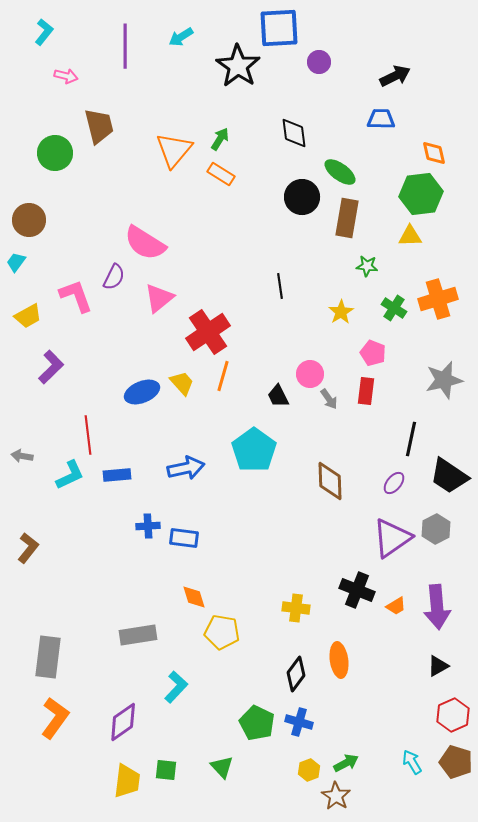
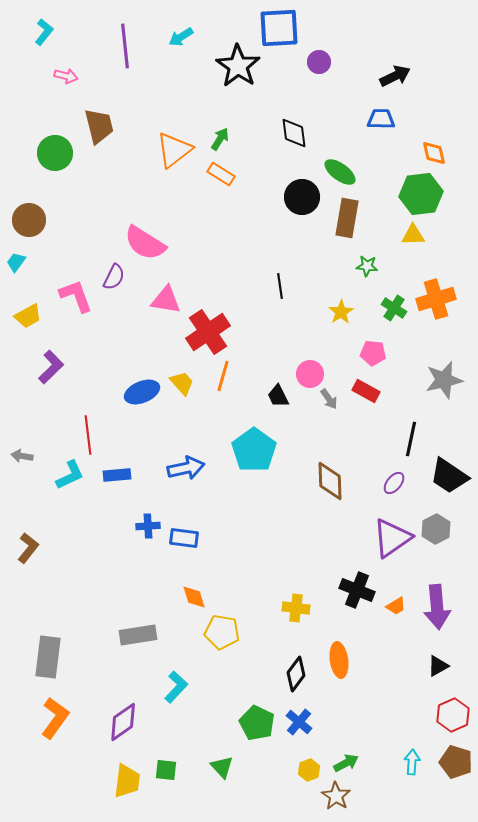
purple line at (125, 46): rotated 6 degrees counterclockwise
orange triangle at (174, 150): rotated 12 degrees clockwise
yellow triangle at (410, 236): moved 3 px right, 1 px up
pink triangle at (159, 298): moved 7 px right, 2 px down; rotated 48 degrees clockwise
orange cross at (438, 299): moved 2 px left
pink pentagon at (373, 353): rotated 15 degrees counterclockwise
red rectangle at (366, 391): rotated 68 degrees counterclockwise
blue cross at (299, 722): rotated 24 degrees clockwise
cyan arrow at (412, 762): rotated 35 degrees clockwise
